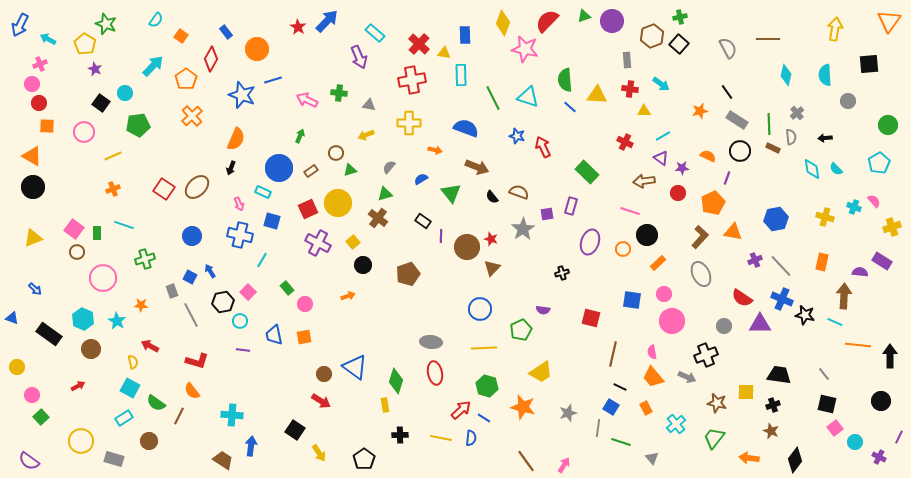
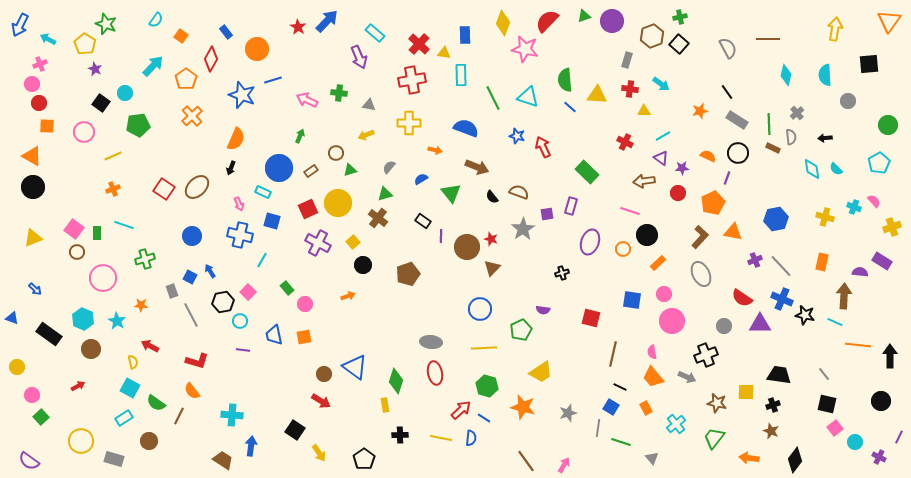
gray rectangle at (627, 60): rotated 21 degrees clockwise
black circle at (740, 151): moved 2 px left, 2 px down
